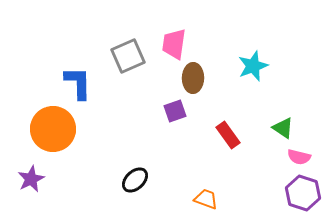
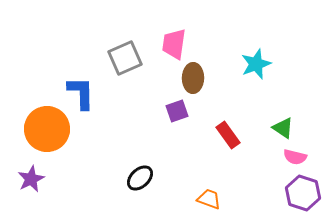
gray square: moved 3 px left, 2 px down
cyan star: moved 3 px right, 2 px up
blue L-shape: moved 3 px right, 10 px down
purple square: moved 2 px right
orange circle: moved 6 px left
pink semicircle: moved 4 px left
black ellipse: moved 5 px right, 2 px up
orange trapezoid: moved 3 px right
